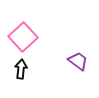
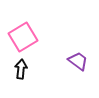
pink square: rotated 12 degrees clockwise
